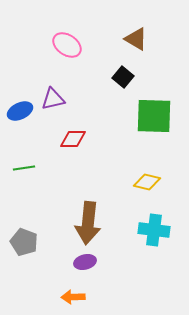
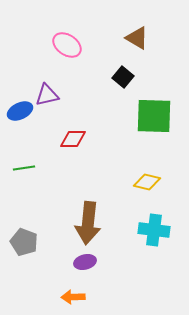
brown triangle: moved 1 px right, 1 px up
purple triangle: moved 6 px left, 4 px up
